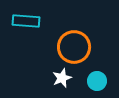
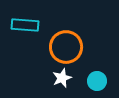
cyan rectangle: moved 1 px left, 4 px down
orange circle: moved 8 px left
